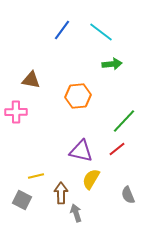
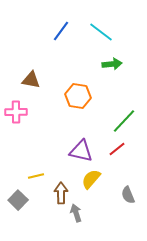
blue line: moved 1 px left, 1 px down
orange hexagon: rotated 15 degrees clockwise
yellow semicircle: rotated 10 degrees clockwise
gray square: moved 4 px left; rotated 18 degrees clockwise
